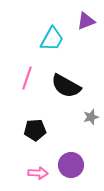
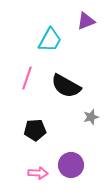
cyan trapezoid: moved 2 px left, 1 px down
